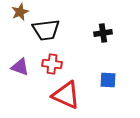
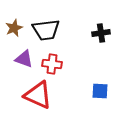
brown star: moved 6 px left, 16 px down
black cross: moved 2 px left
purple triangle: moved 4 px right, 8 px up
blue square: moved 8 px left, 11 px down
red triangle: moved 28 px left
